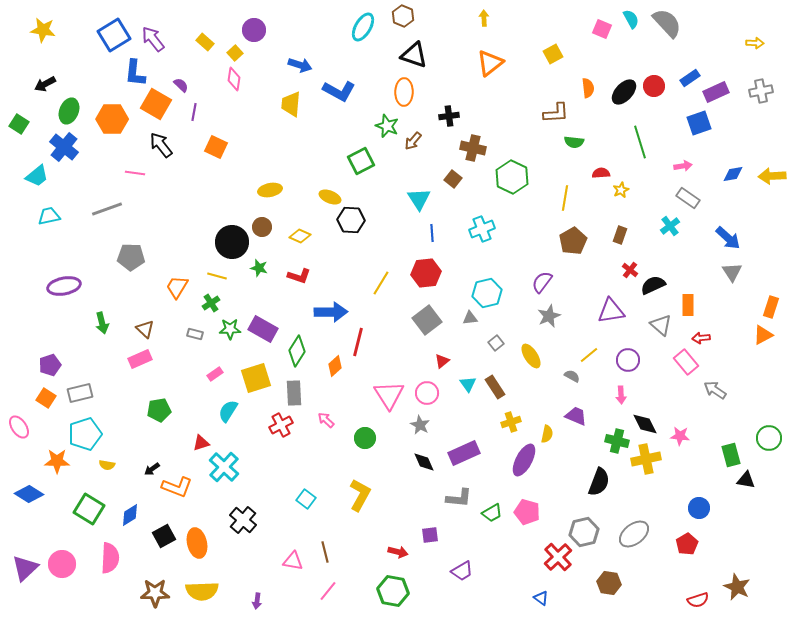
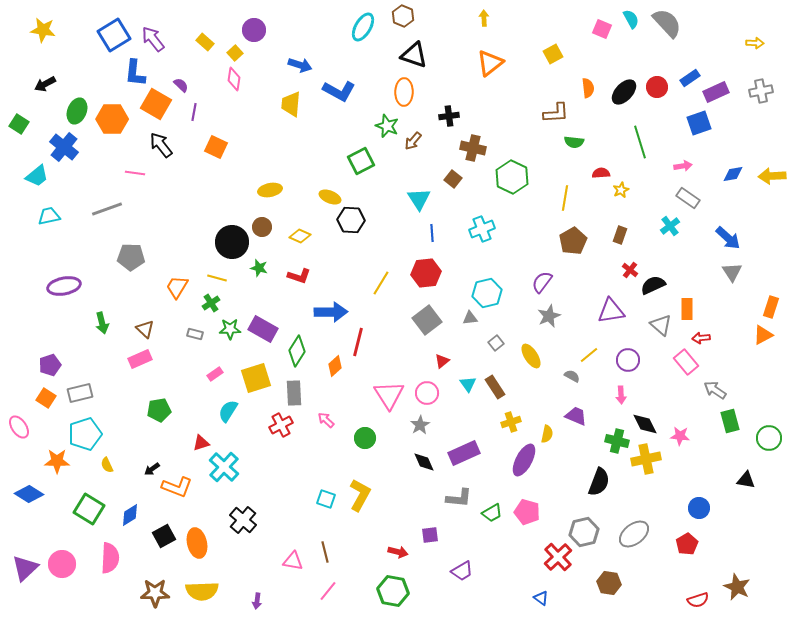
red circle at (654, 86): moved 3 px right, 1 px down
green ellipse at (69, 111): moved 8 px right
yellow line at (217, 276): moved 2 px down
orange rectangle at (688, 305): moved 1 px left, 4 px down
gray star at (420, 425): rotated 12 degrees clockwise
green rectangle at (731, 455): moved 1 px left, 34 px up
yellow semicircle at (107, 465): rotated 56 degrees clockwise
cyan square at (306, 499): moved 20 px right; rotated 18 degrees counterclockwise
